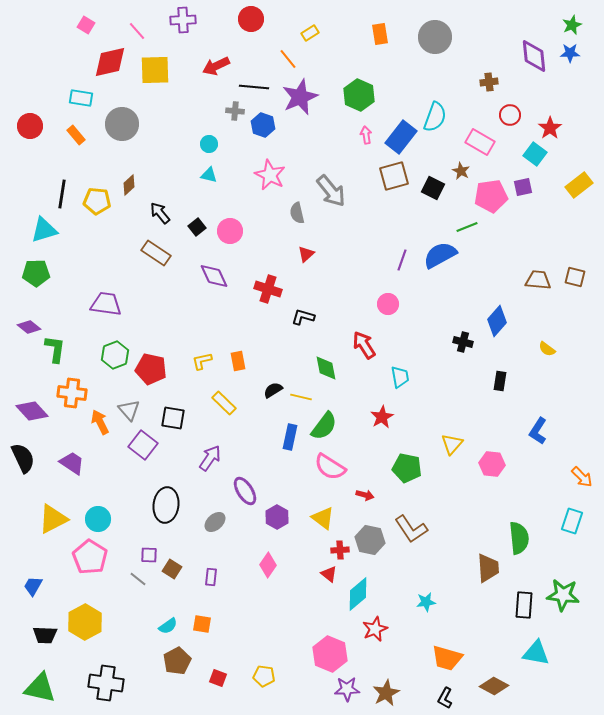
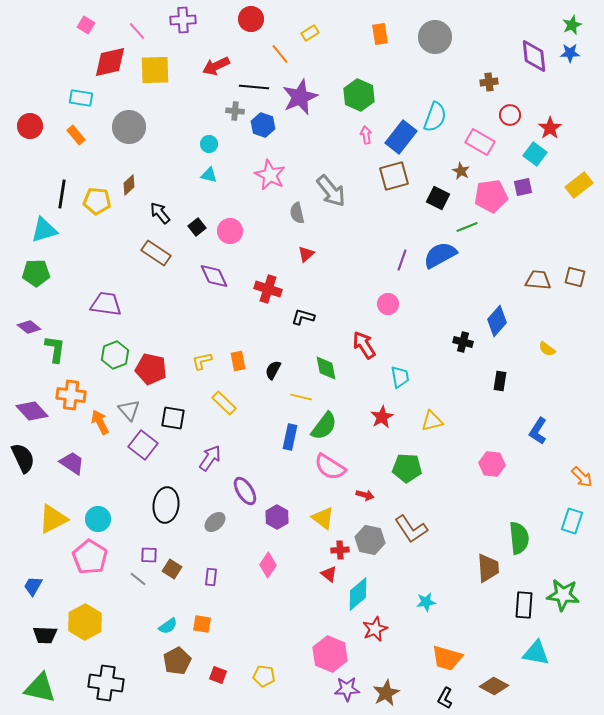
orange line at (288, 59): moved 8 px left, 5 px up
gray circle at (122, 124): moved 7 px right, 3 px down
black square at (433, 188): moved 5 px right, 10 px down
black semicircle at (273, 390): moved 20 px up; rotated 30 degrees counterclockwise
orange cross at (72, 393): moved 1 px left, 2 px down
yellow triangle at (452, 444): moved 20 px left, 23 px up; rotated 35 degrees clockwise
green pentagon at (407, 468): rotated 8 degrees counterclockwise
red square at (218, 678): moved 3 px up
